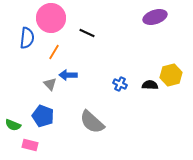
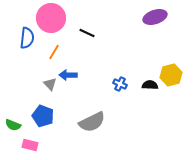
gray semicircle: rotated 68 degrees counterclockwise
